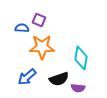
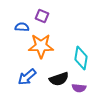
purple square: moved 3 px right, 4 px up
blue semicircle: moved 1 px up
orange star: moved 1 px left, 1 px up
purple semicircle: moved 1 px right
